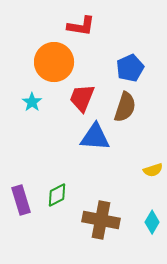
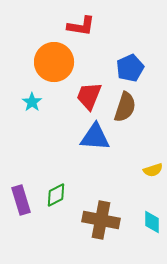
red trapezoid: moved 7 px right, 2 px up
green diamond: moved 1 px left
cyan diamond: rotated 30 degrees counterclockwise
